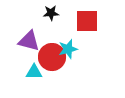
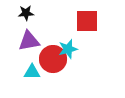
black star: moved 25 px left
purple triangle: rotated 25 degrees counterclockwise
red circle: moved 1 px right, 2 px down
cyan triangle: moved 2 px left
